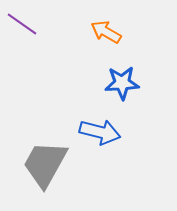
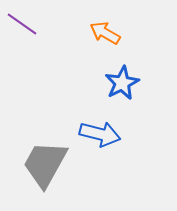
orange arrow: moved 1 px left, 1 px down
blue star: rotated 24 degrees counterclockwise
blue arrow: moved 2 px down
